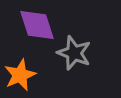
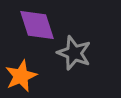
orange star: moved 1 px right, 1 px down
